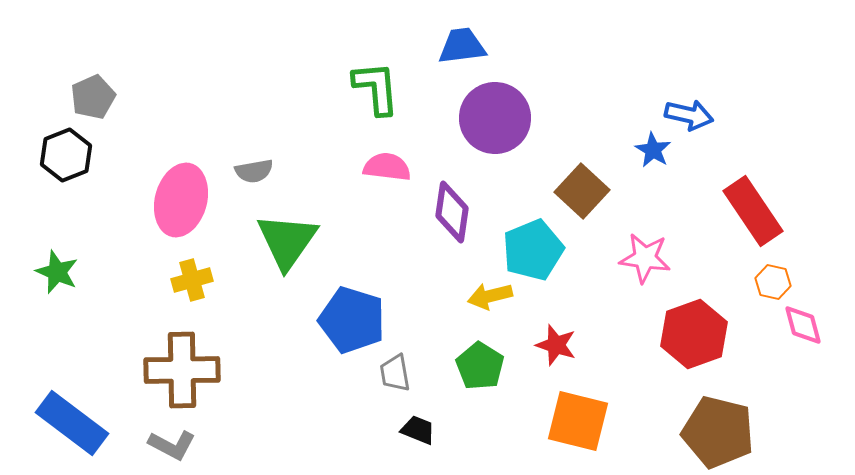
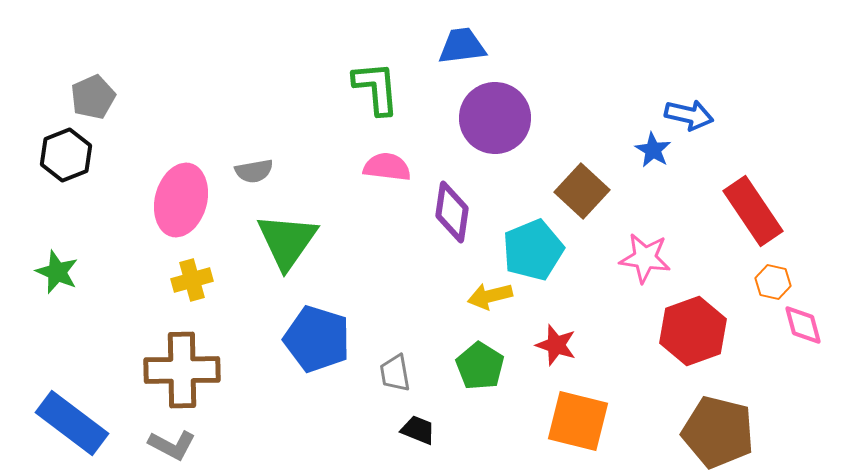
blue pentagon: moved 35 px left, 19 px down
red hexagon: moved 1 px left, 3 px up
